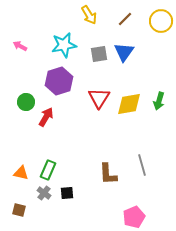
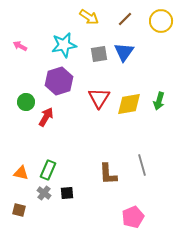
yellow arrow: moved 2 px down; rotated 24 degrees counterclockwise
pink pentagon: moved 1 px left
